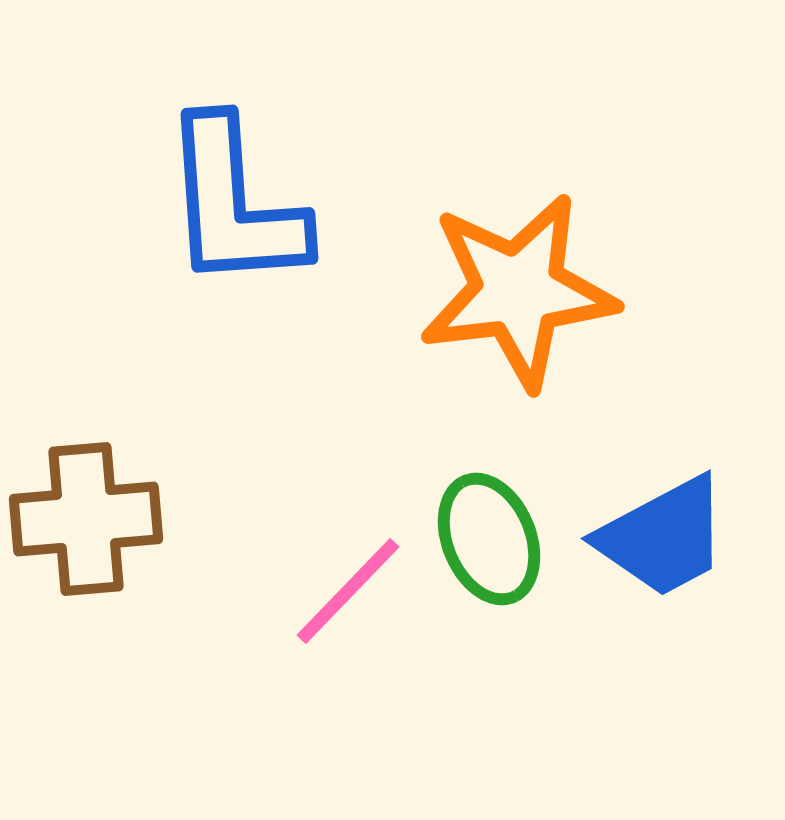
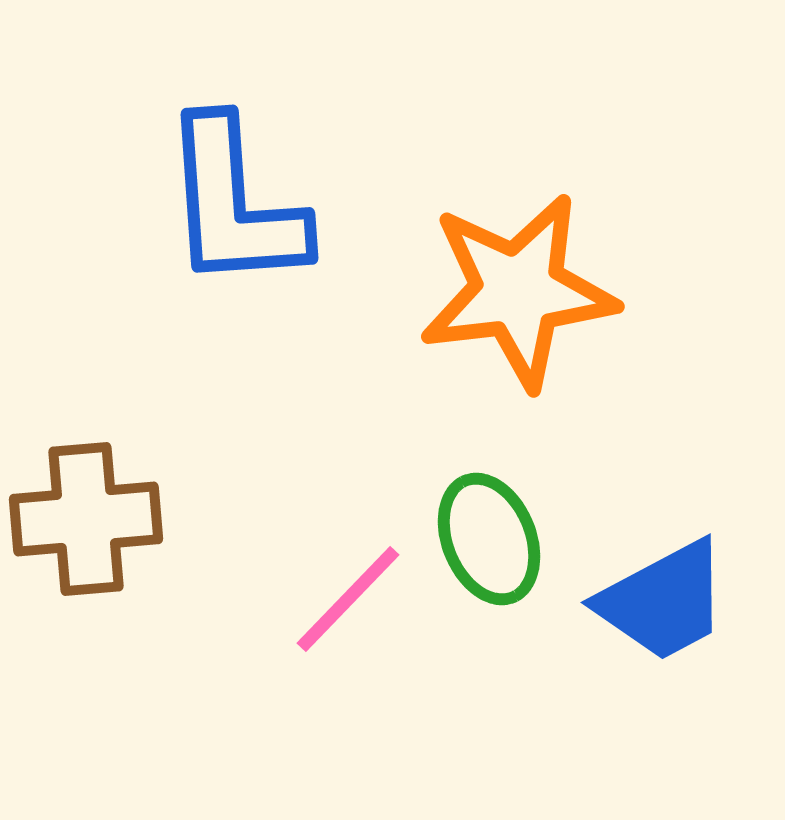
blue trapezoid: moved 64 px down
pink line: moved 8 px down
